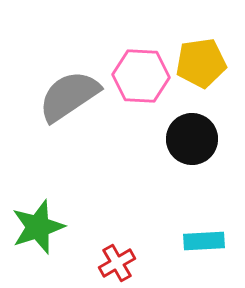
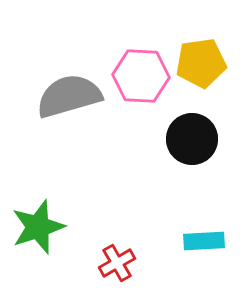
gray semicircle: rotated 18 degrees clockwise
